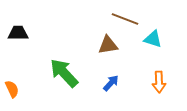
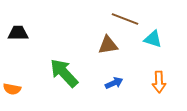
blue arrow: moved 3 px right; rotated 24 degrees clockwise
orange semicircle: rotated 126 degrees clockwise
